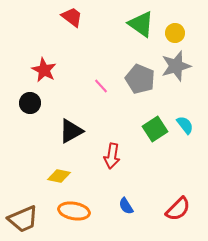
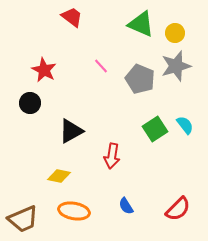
green triangle: rotated 12 degrees counterclockwise
pink line: moved 20 px up
